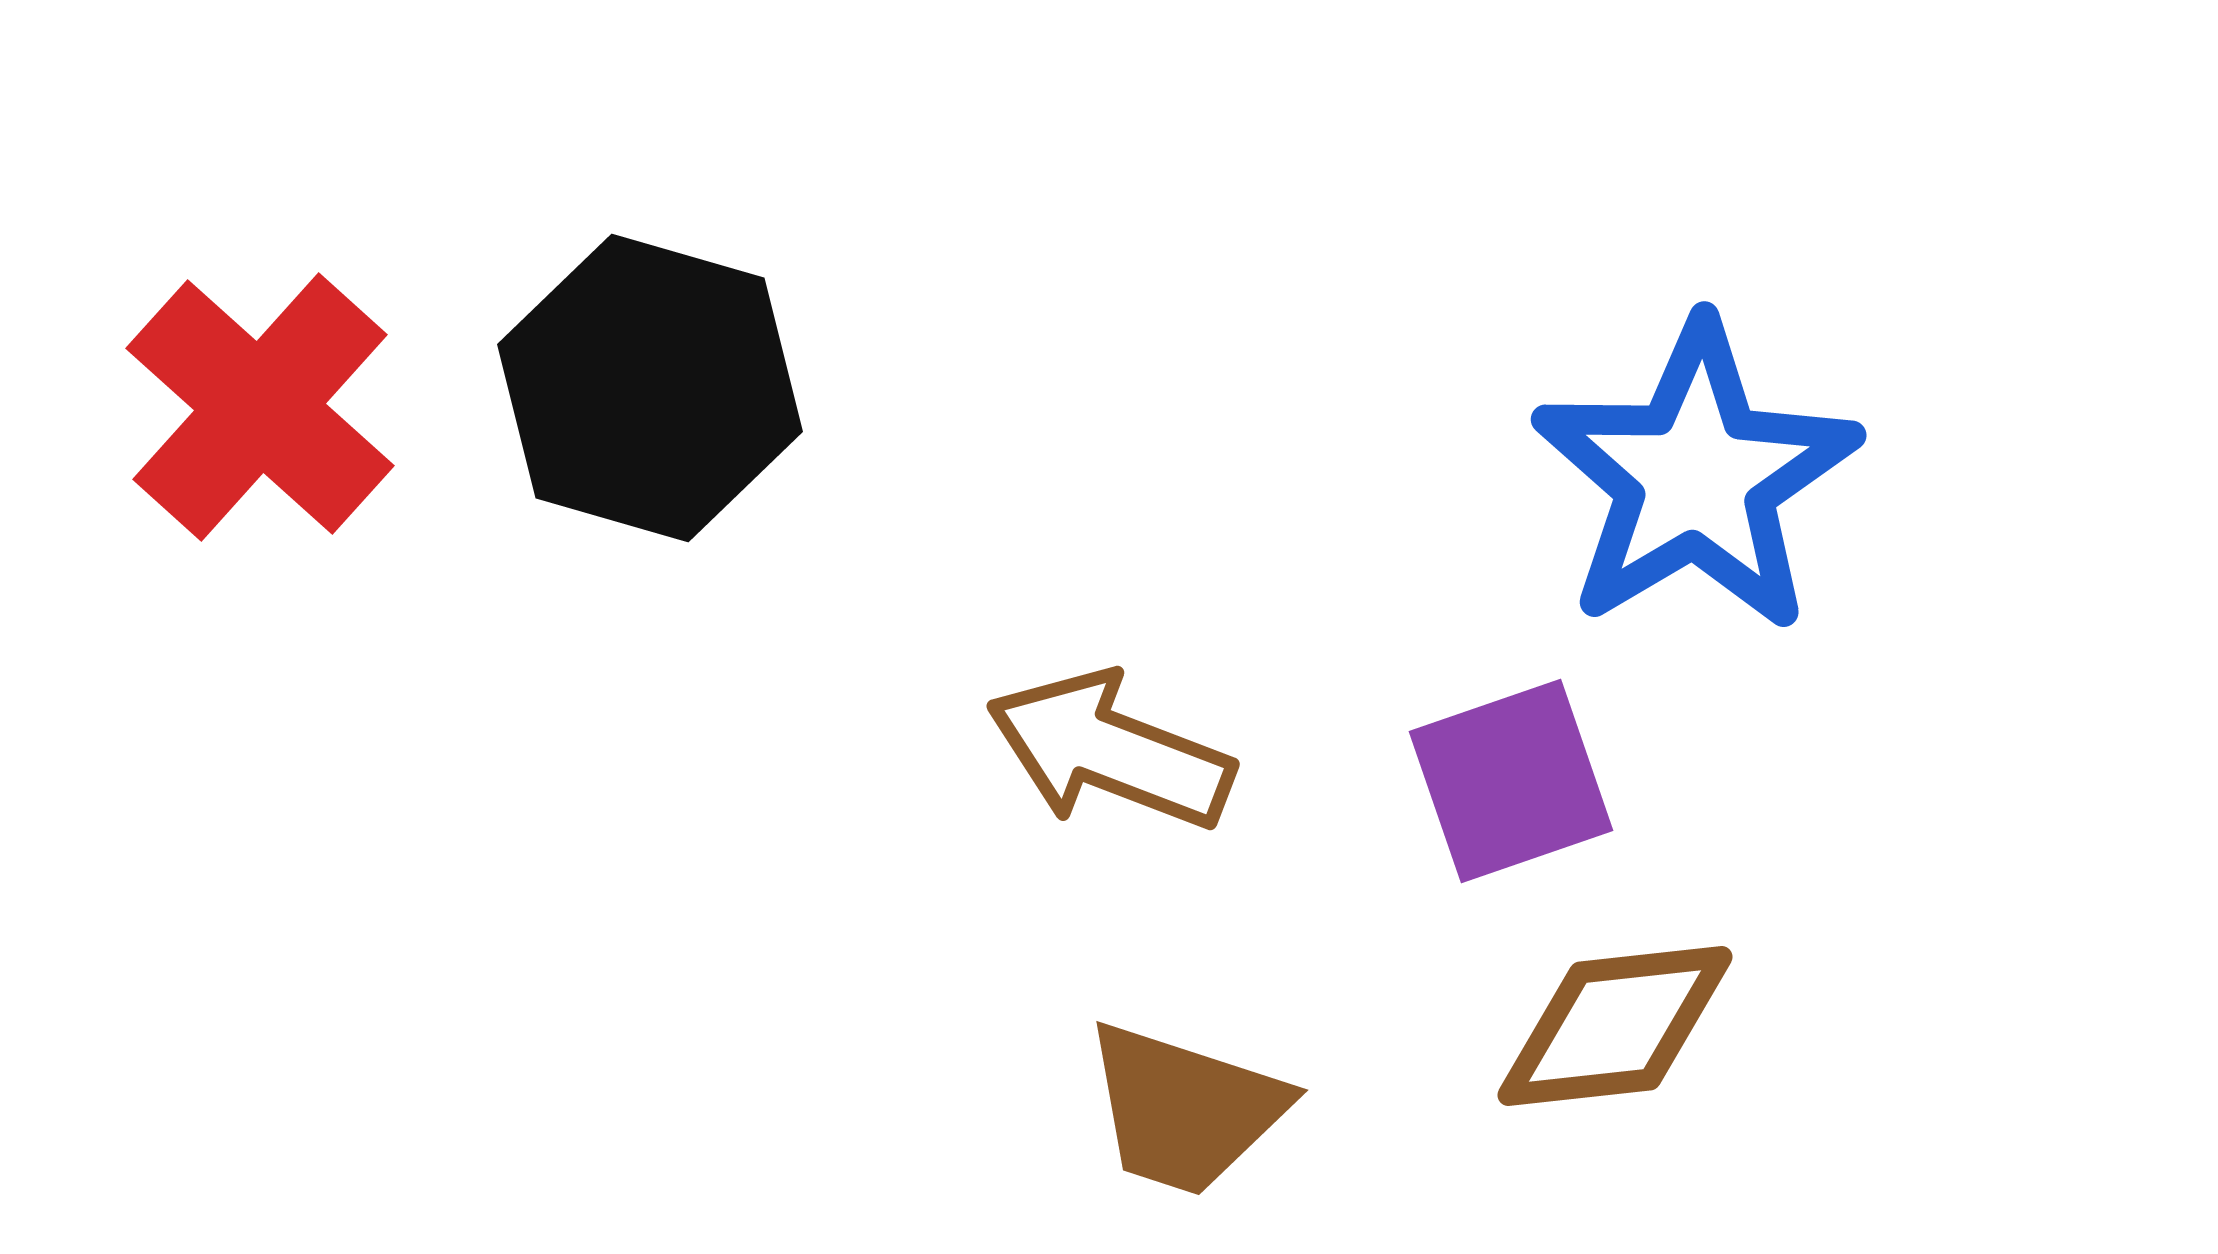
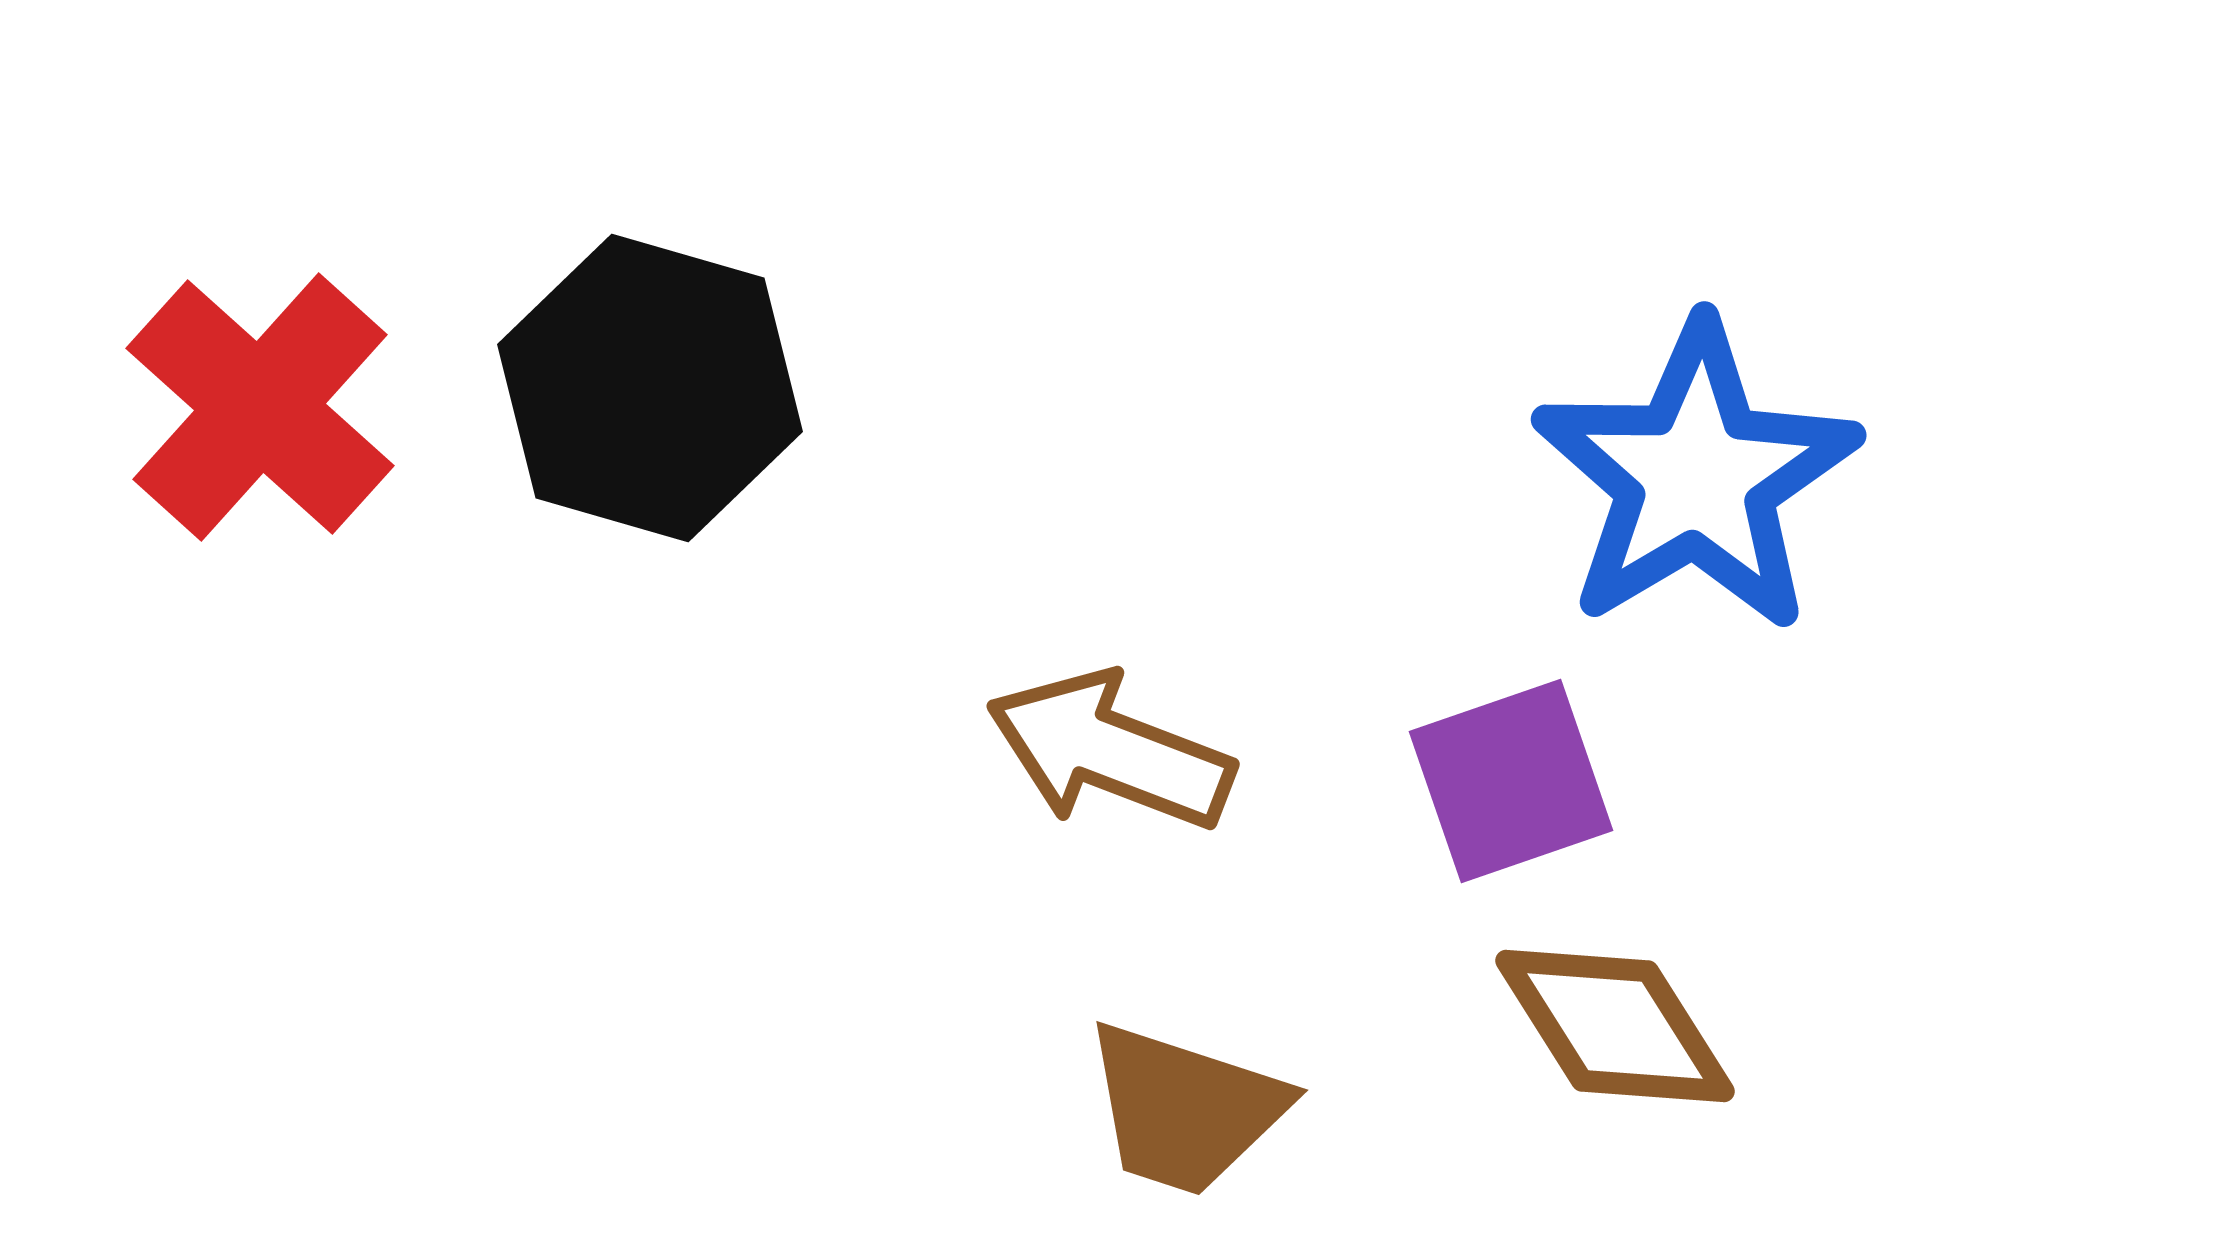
brown diamond: rotated 64 degrees clockwise
